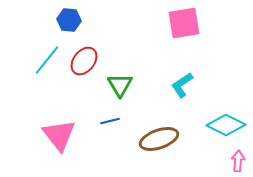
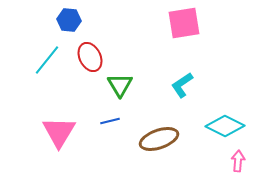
red ellipse: moved 6 px right, 4 px up; rotated 64 degrees counterclockwise
cyan diamond: moved 1 px left, 1 px down
pink triangle: moved 3 px up; rotated 9 degrees clockwise
